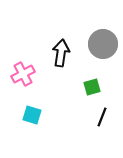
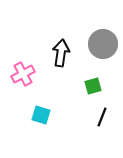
green square: moved 1 px right, 1 px up
cyan square: moved 9 px right
